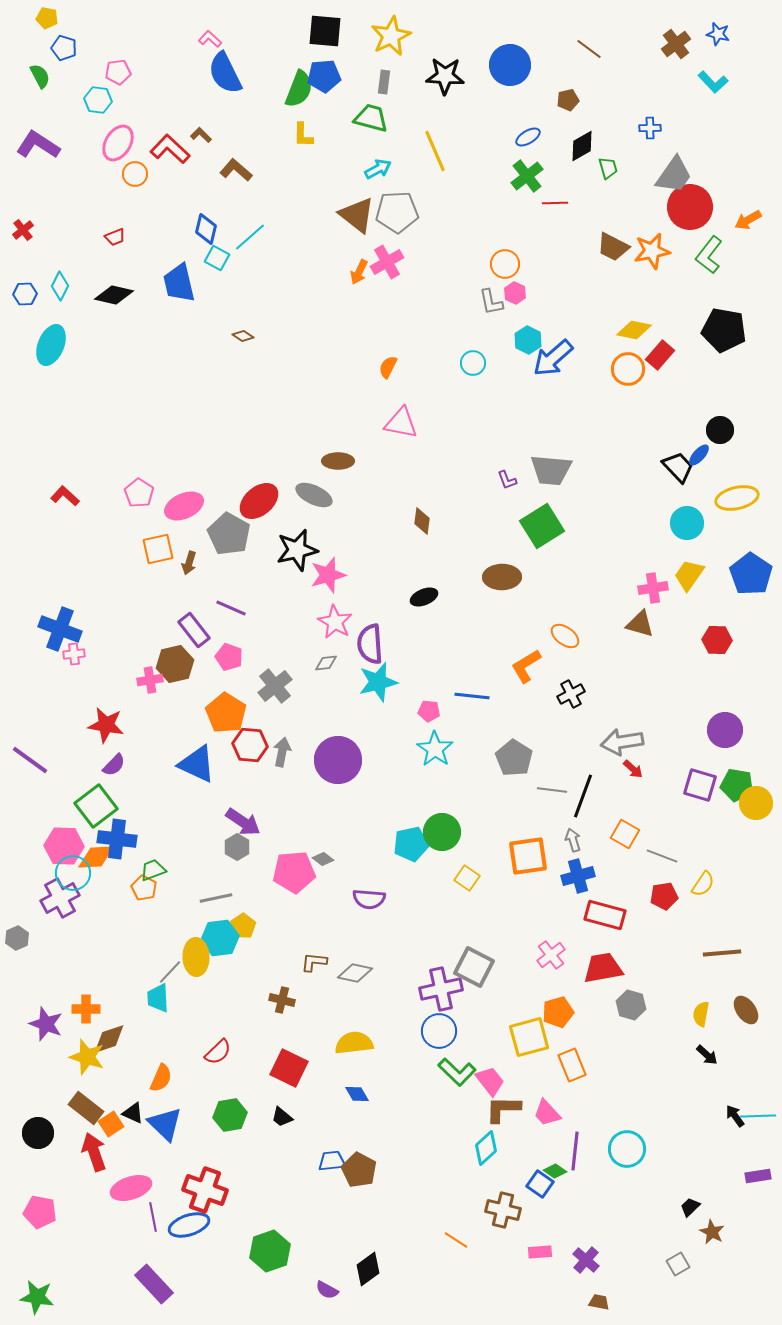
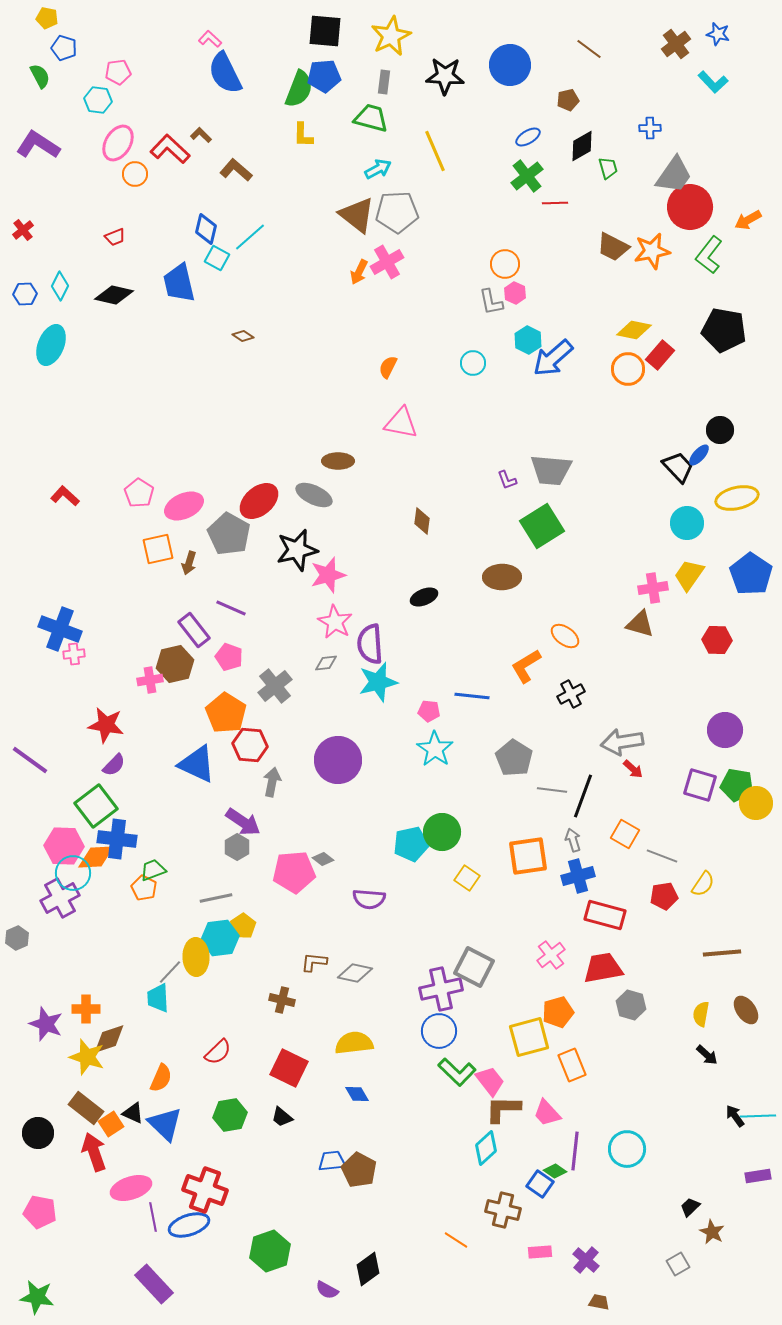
gray arrow at (282, 752): moved 10 px left, 30 px down
